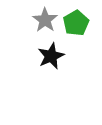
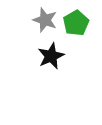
gray star: rotated 15 degrees counterclockwise
